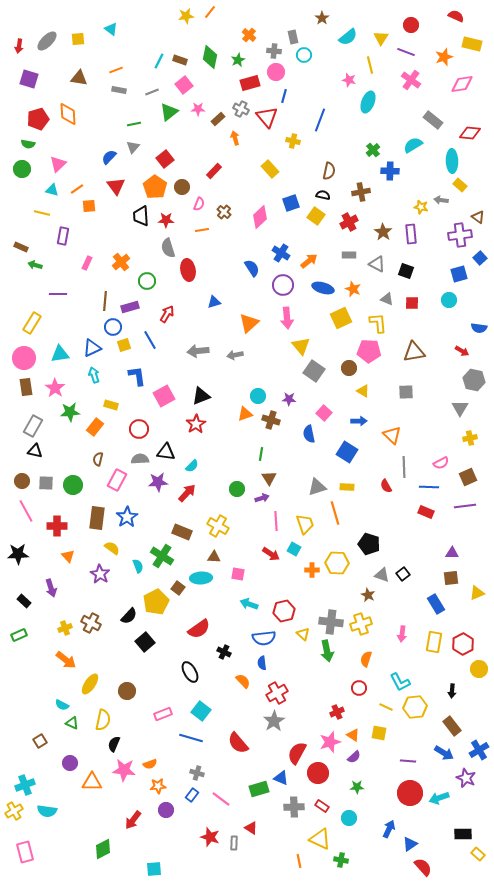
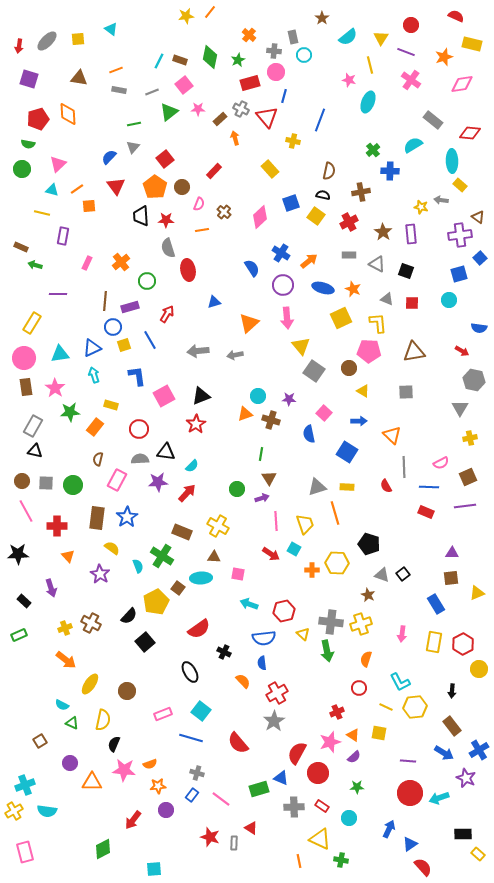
brown rectangle at (218, 119): moved 2 px right
